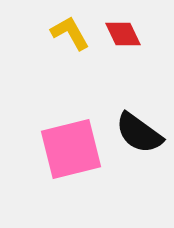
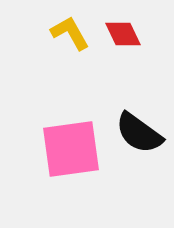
pink square: rotated 6 degrees clockwise
